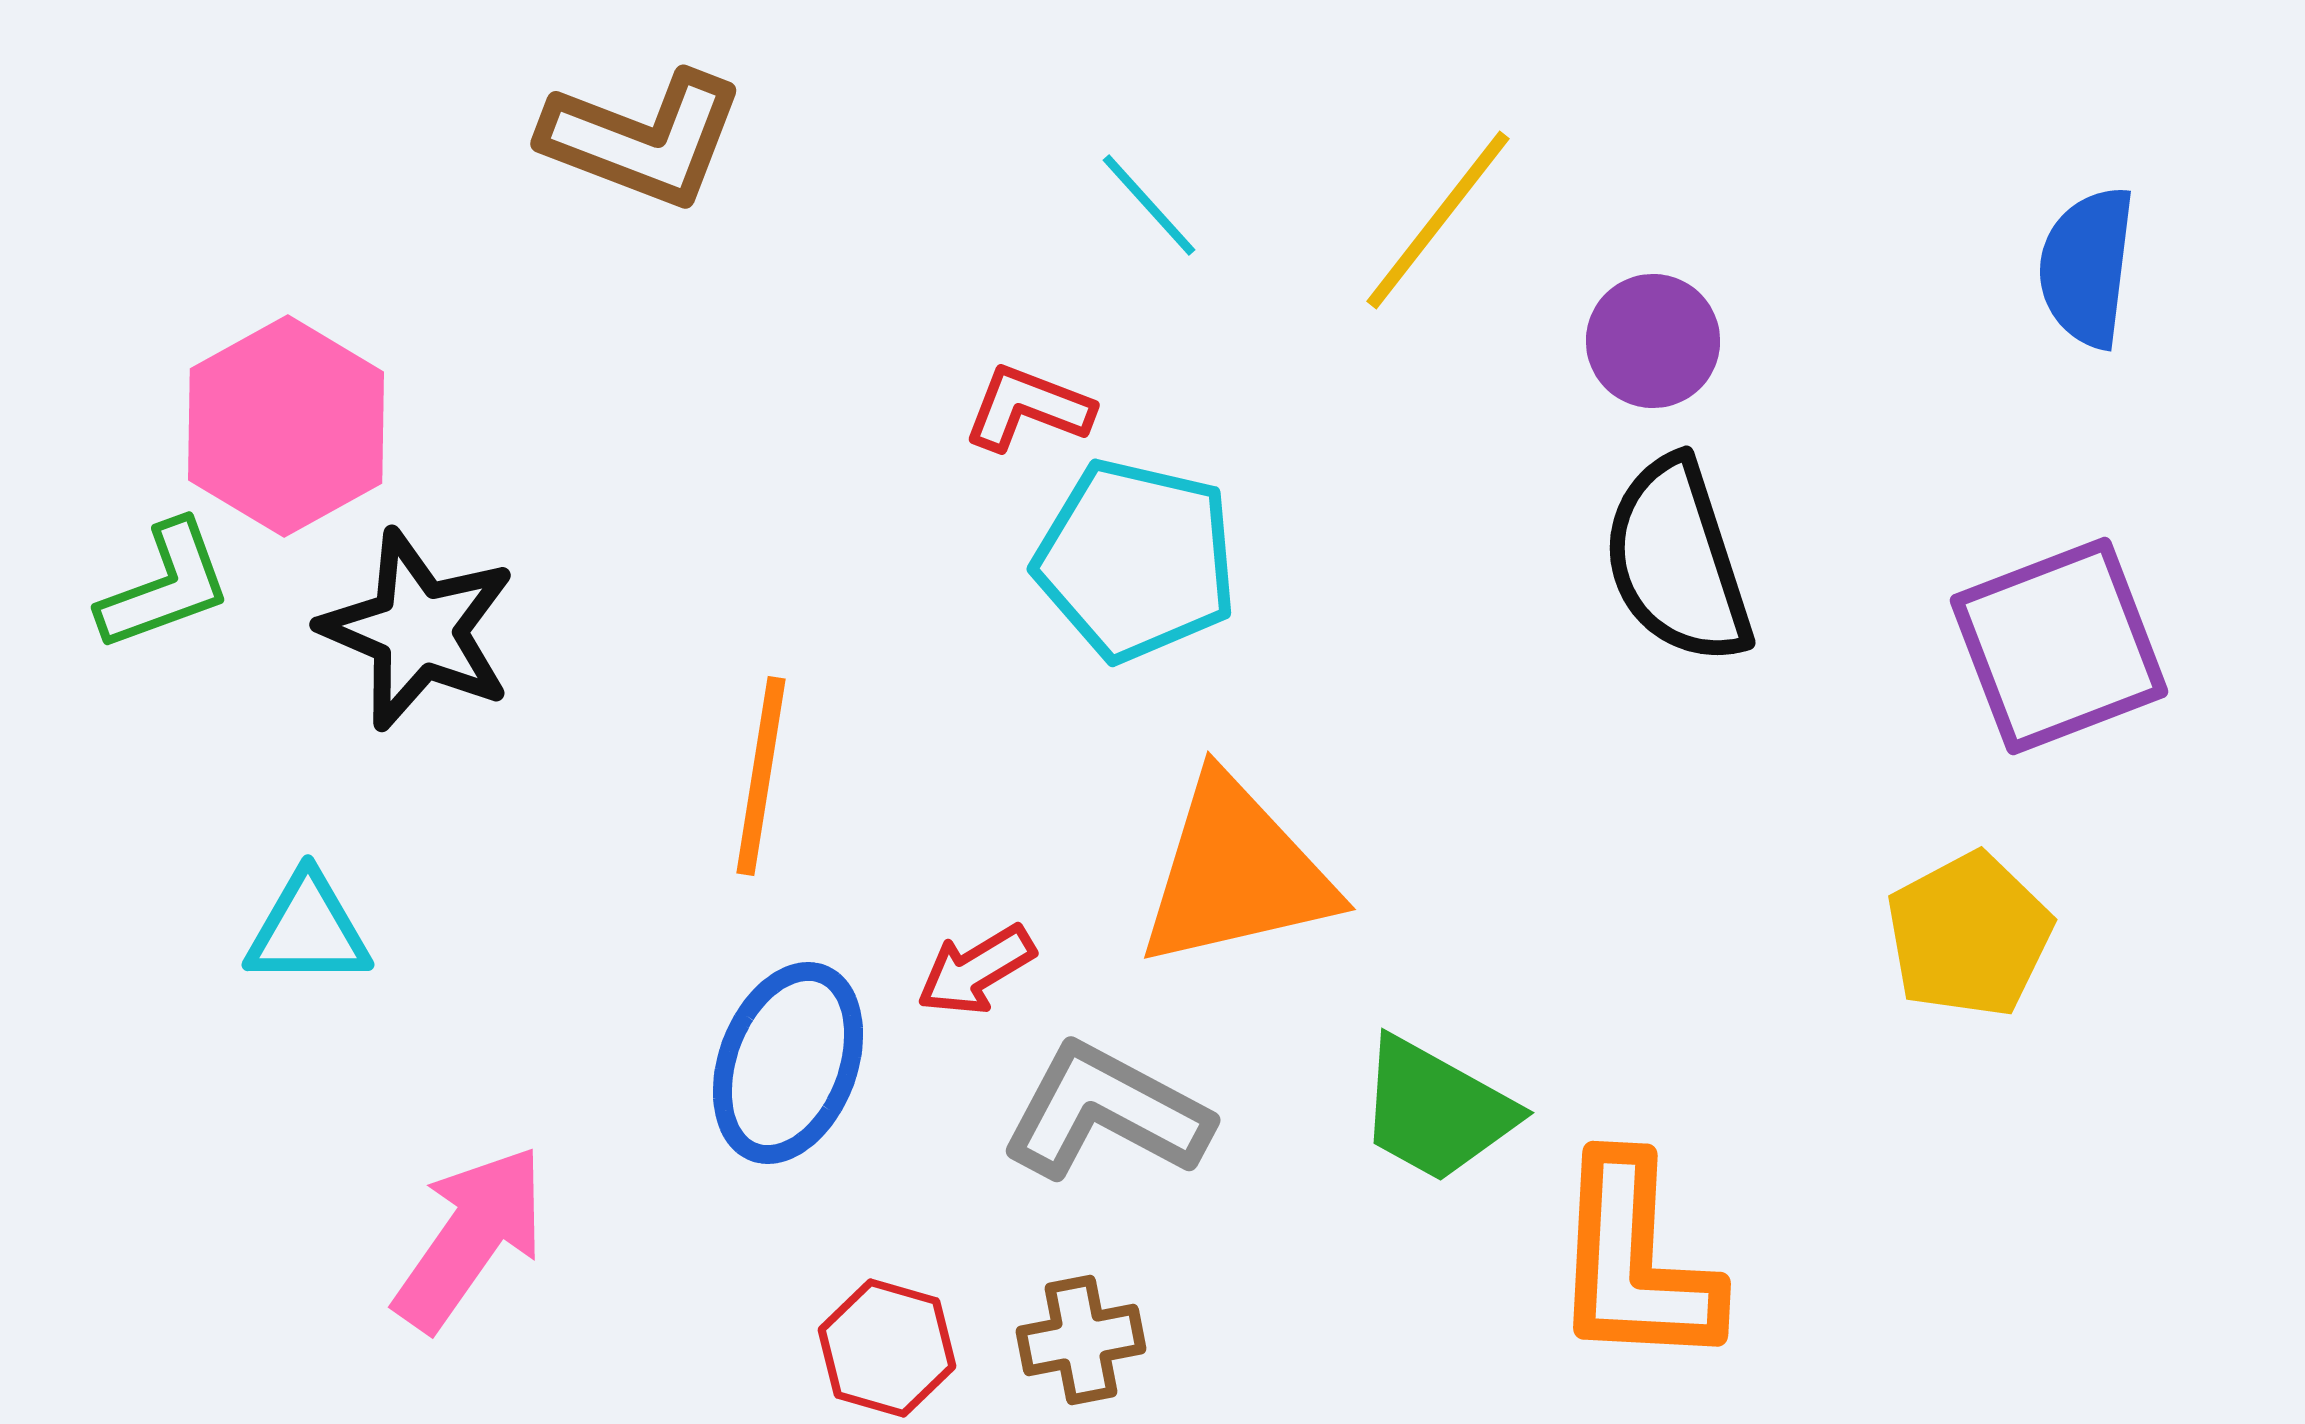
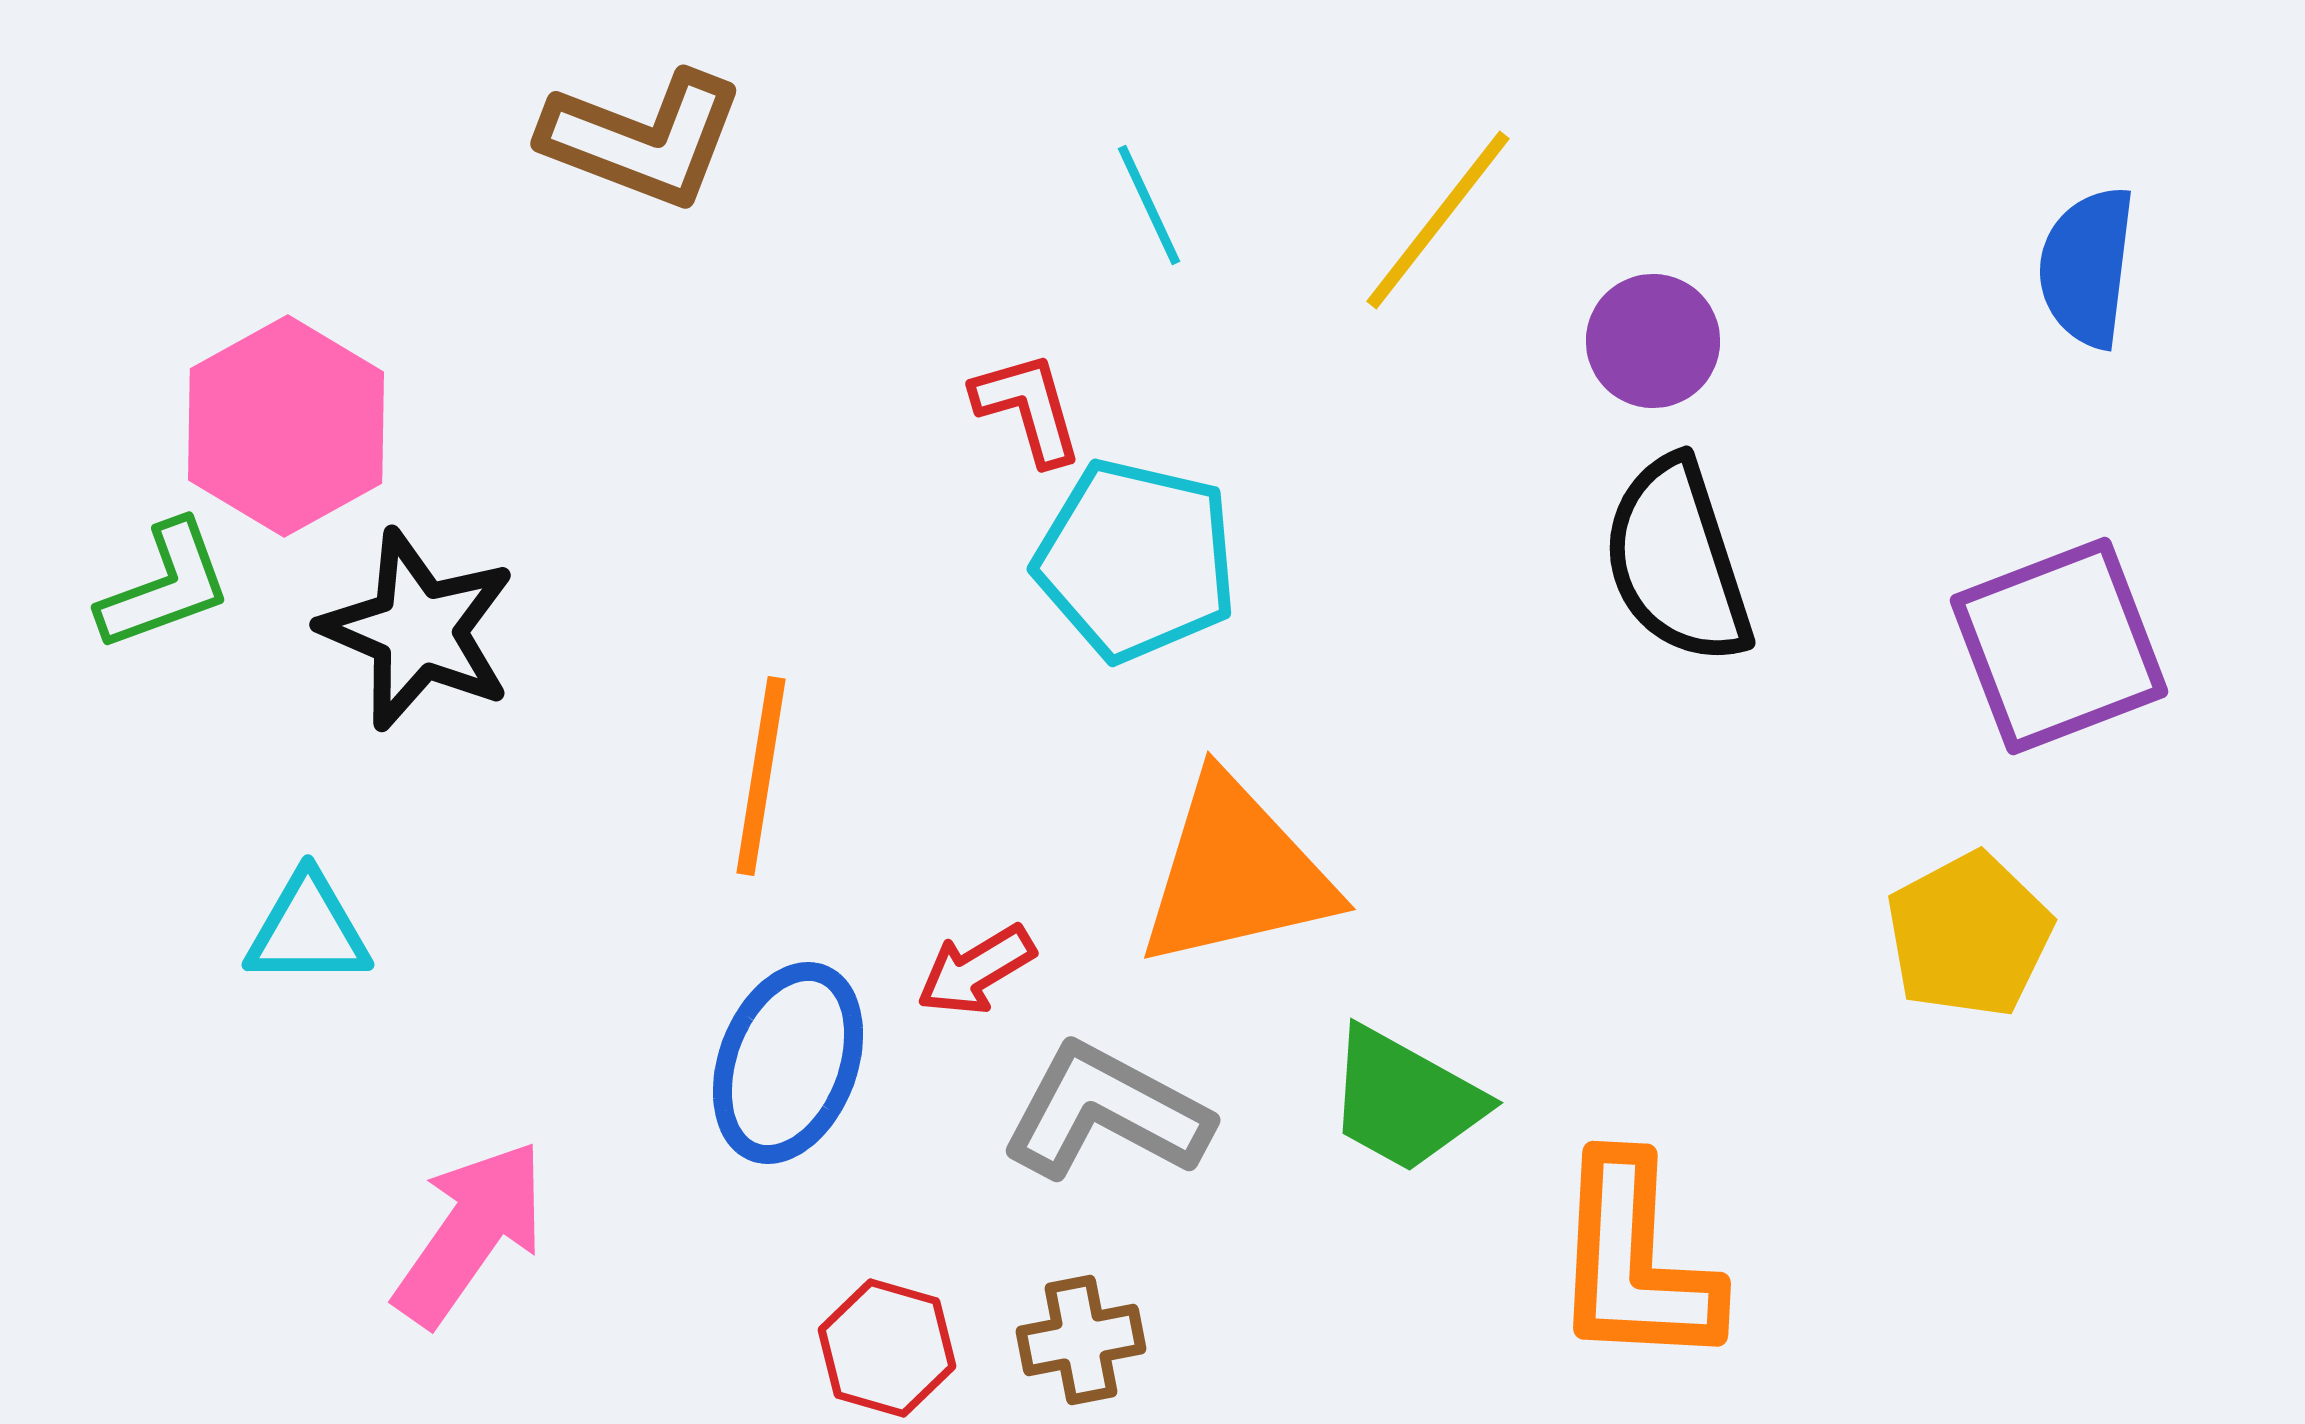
cyan line: rotated 17 degrees clockwise
red L-shape: rotated 53 degrees clockwise
green trapezoid: moved 31 px left, 10 px up
pink arrow: moved 5 px up
